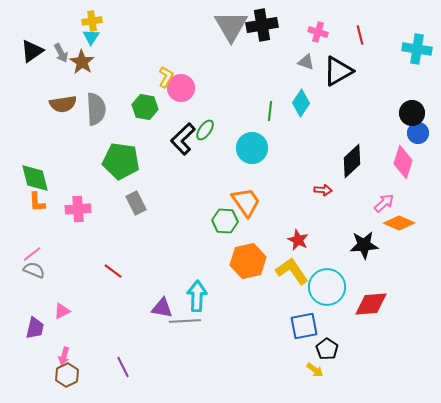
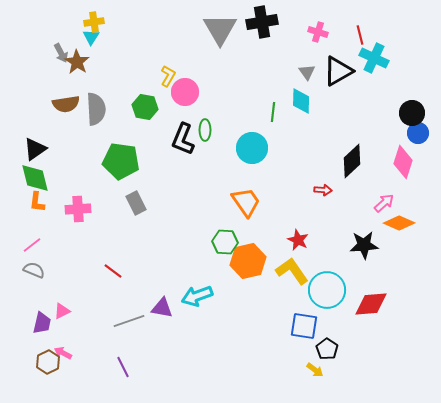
yellow cross at (92, 21): moved 2 px right, 1 px down
black cross at (262, 25): moved 3 px up
gray triangle at (231, 26): moved 11 px left, 3 px down
cyan cross at (417, 49): moved 43 px left, 9 px down; rotated 16 degrees clockwise
black triangle at (32, 51): moved 3 px right, 98 px down
brown star at (82, 62): moved 5 px left
gray triangle at (306, 62): moved 1 px right, 10 px down; rotated 36 degrees clockwise
yellow L-shape at (166, 77): moved 2 px right, 1 px up
pink circle at (181, 88): moved 4 px right, 4 px down
cyan diamond at (301, 103): moved 2 px up; rotated 32 degrees counterclockwise
brown semicircle at (63, 104): moved 3 px right
green line at (270, 111): moved 3 px right, 1 px down
green ellipse at (205, 130): rotated 35 degrees counterclockwise
black L-shape at (183, 139): rotated 24 degrees counterclockwise
orange L-shape at (37, 202): rotated 10 degrees clockwise
green hexagon at (225, 221): moved 21 px down
pink line at (32, 254): moved 9 px up
cyan circle at (327, 287): moved 3 px down
cyan arrow at (197, 296): rotated 112 degrees counterclockwise
gray line at (185, 321): moved 56 px left; rotated 16 degrees counterclockwise
blue square at (304, 326): rotated 20 degrees clockwise
purple trapezoid at (35, 328): moved 7 px right, 5 px up
pink arrow at (64, 356): moved 1 px left, 3 px up; rotated 102 degrees clockwise
brown hexagon at (67, 375): moved 19 px left, 13 px up
